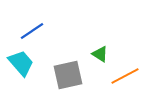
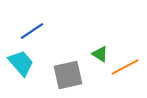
orange line: moved 9 px up
